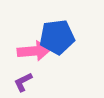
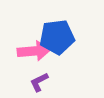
purple L-shape: moved 16 px right
